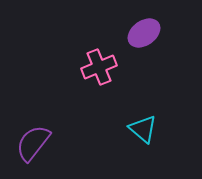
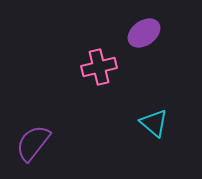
pink cross: rotated 8 degrees clockwise
cyan triangle: moved 11 px right, 6 px up
